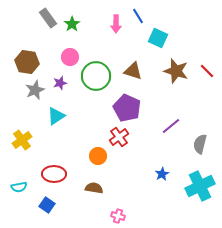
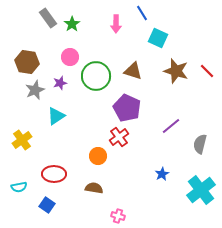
blue line: moved 4 px right, 3 px up
cyan cross: moved 1 px right, 4 px down; rotated 12 degrees counterclockwise
